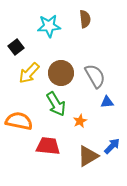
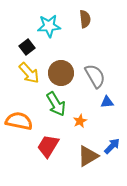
black square: moved 11 px right
yellow arrow: rotated 85 degrees counterclockwise
red trapezoid: rotated 65 degrees counterclockwise
